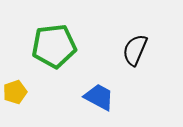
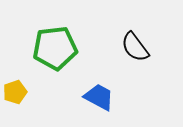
green pentagon: moved 1 px right, 2 px down
black semicircle: moved 3 px up; rotated 60 degrees counterclockwise
